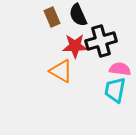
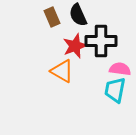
black cross: rotated 16 degrees clockwise
red star: rotated 20 degrees counterclockwise
orange triangle: moved 1 px right
